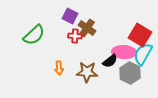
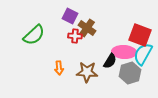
red square: rotated 10 degrees counterclockwise
black semicircle: rotated 21 degrees counterclockwise
gray hexagon: rotated 15 degrees clockwise
